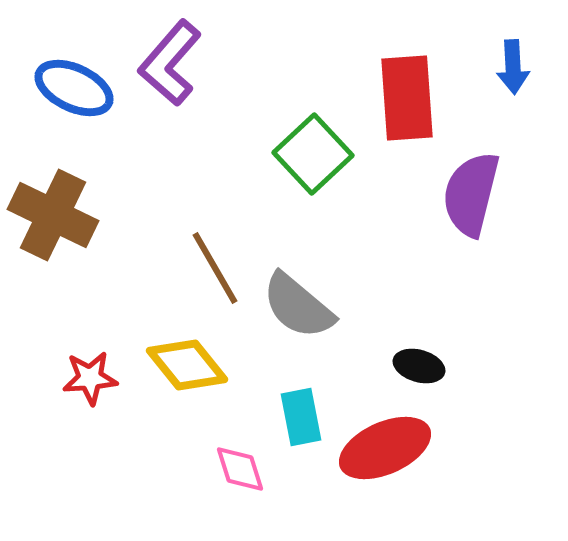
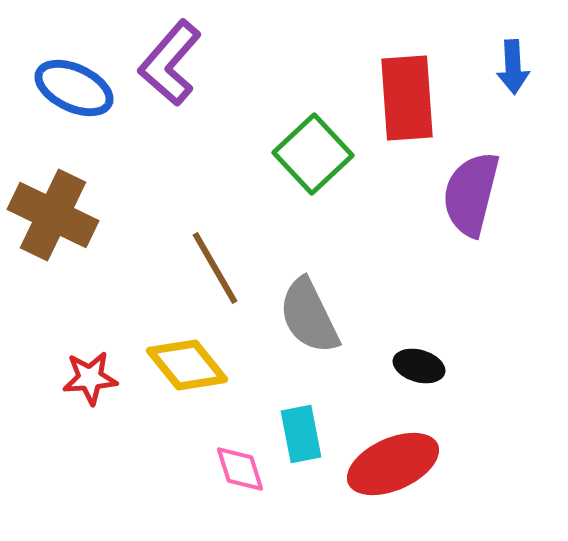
gray semicircle: moved 11 px right, 10 px down; rotated 24 degrees clockwise
cyan rectangle: moved 17 px down
red ellipse: moved 8 px right, 16 px down
